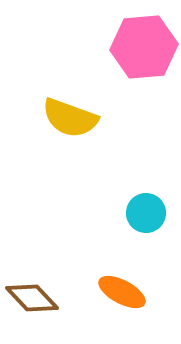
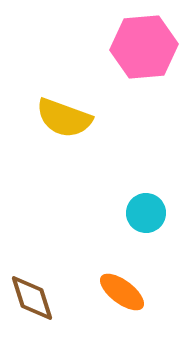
yellow semicircle: moved 6 px left
orange ellipse: rotated 9 degrees clockwise
brown diamond: rotated 26 degrees clockwise
